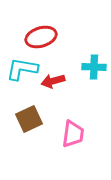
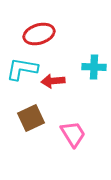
red ellipse: moved 2 px left, 3 px up
red arrow: rotated 10 degrees clockwise
brown square: moved 2 px right, 1 px up
pink trapezoid: rotated 40 degrees counterclockwise
